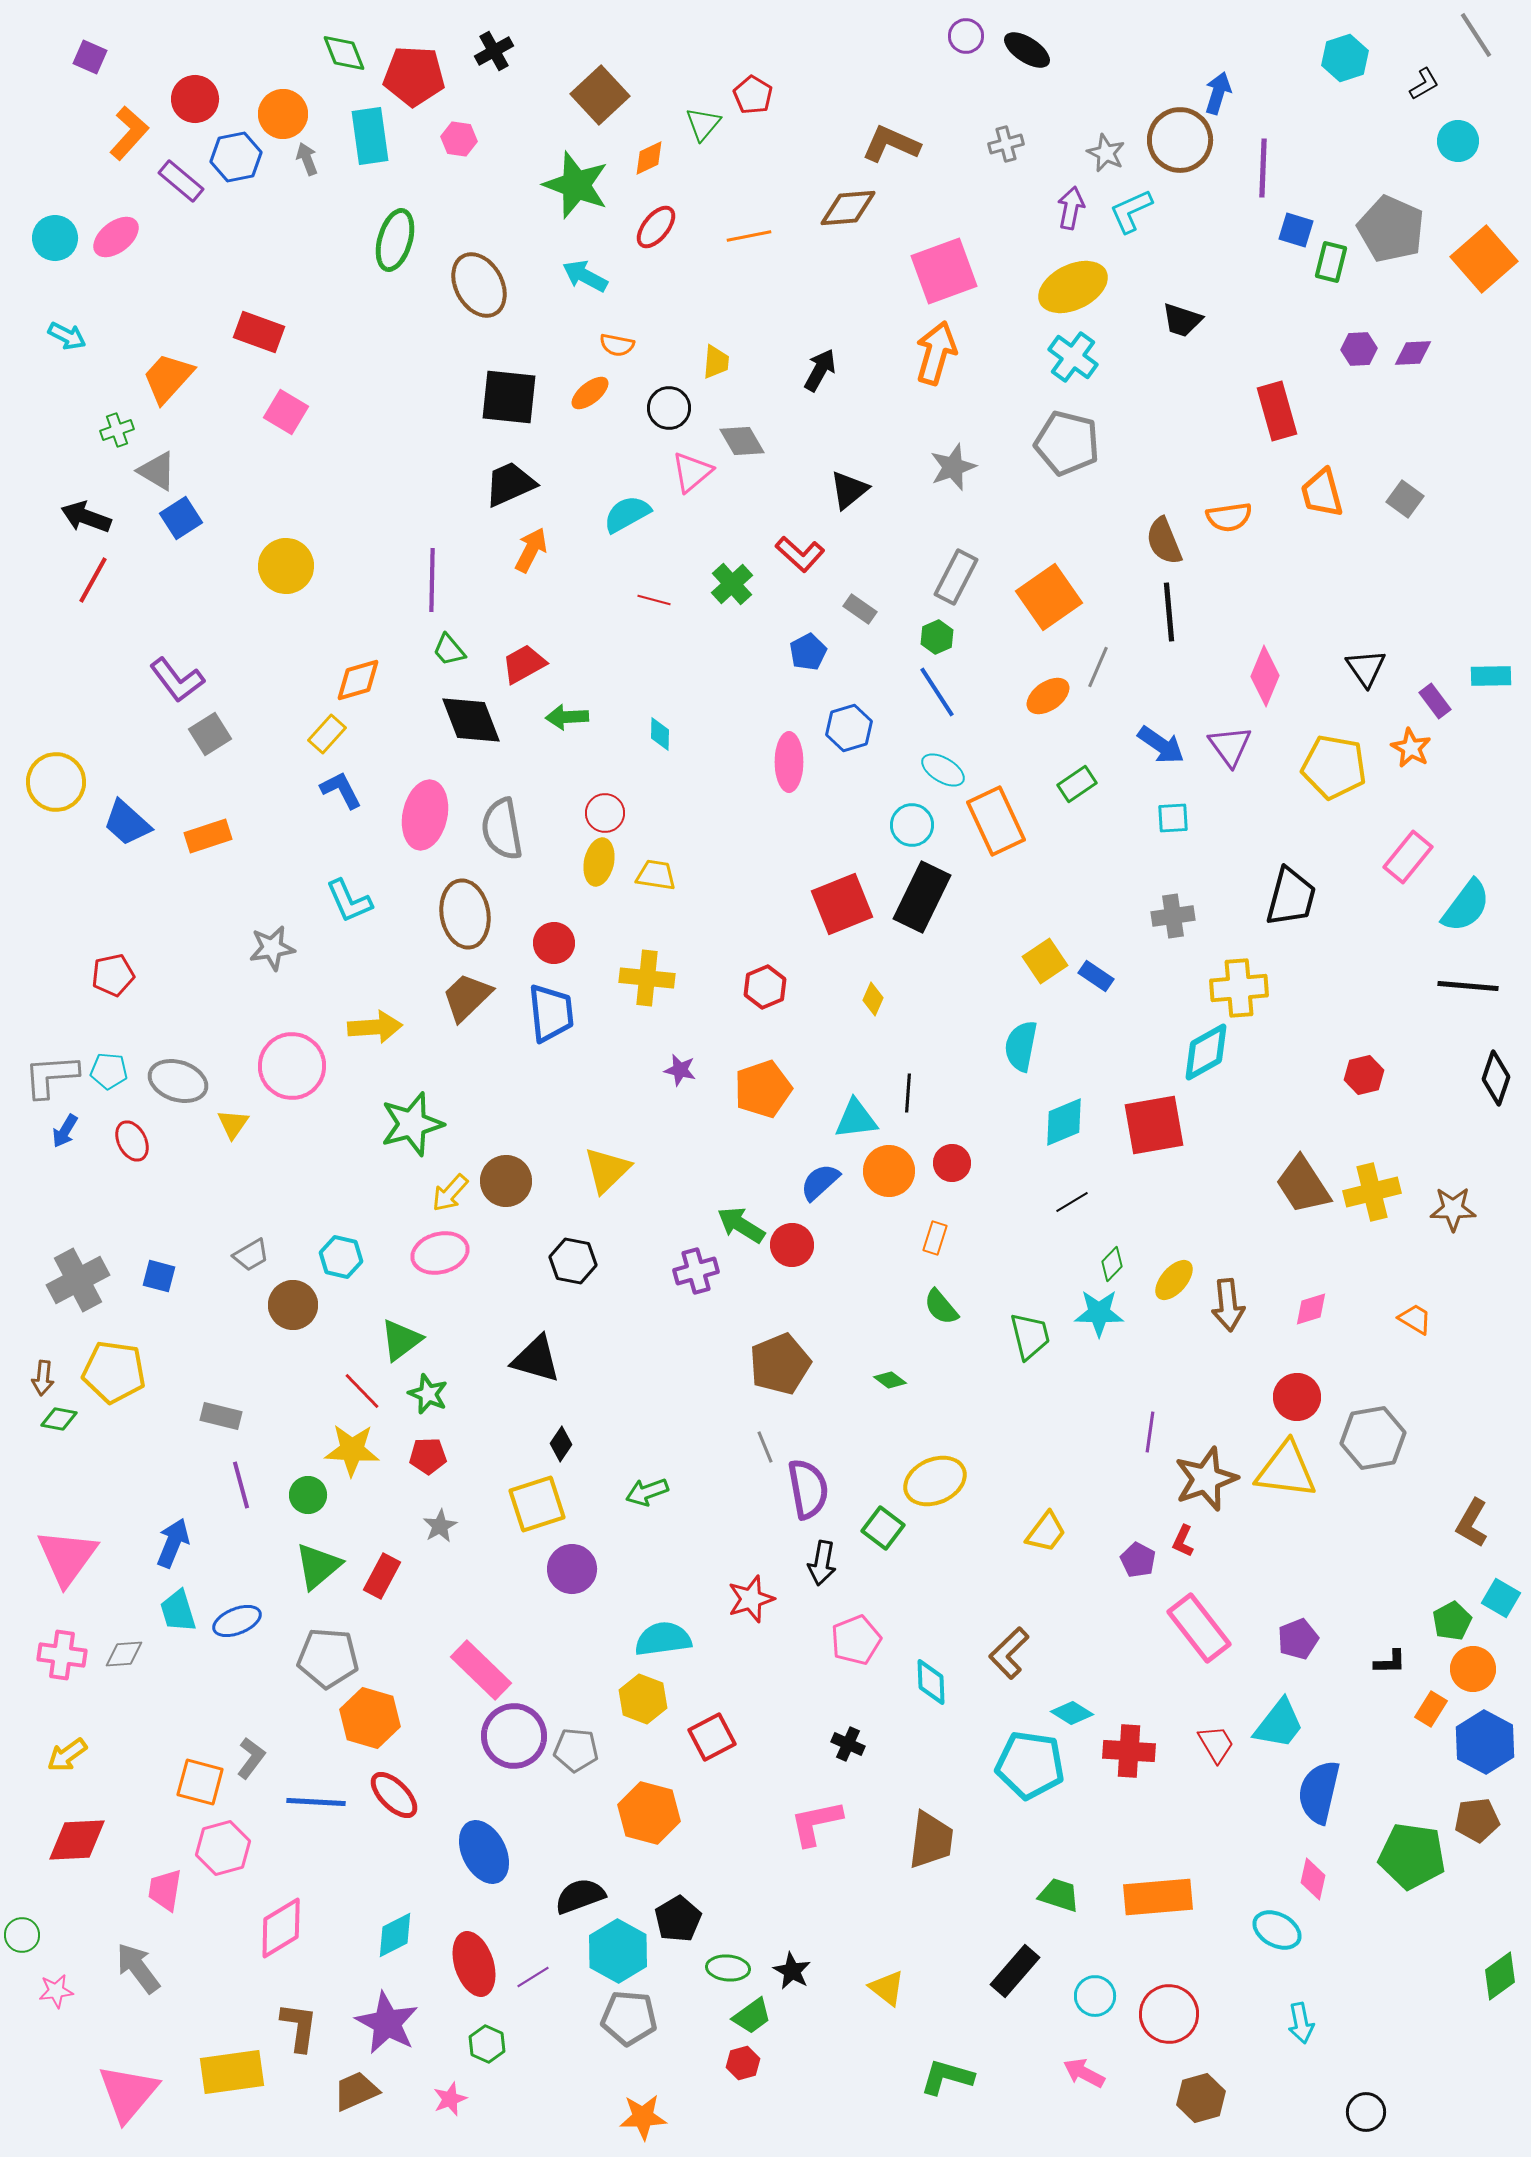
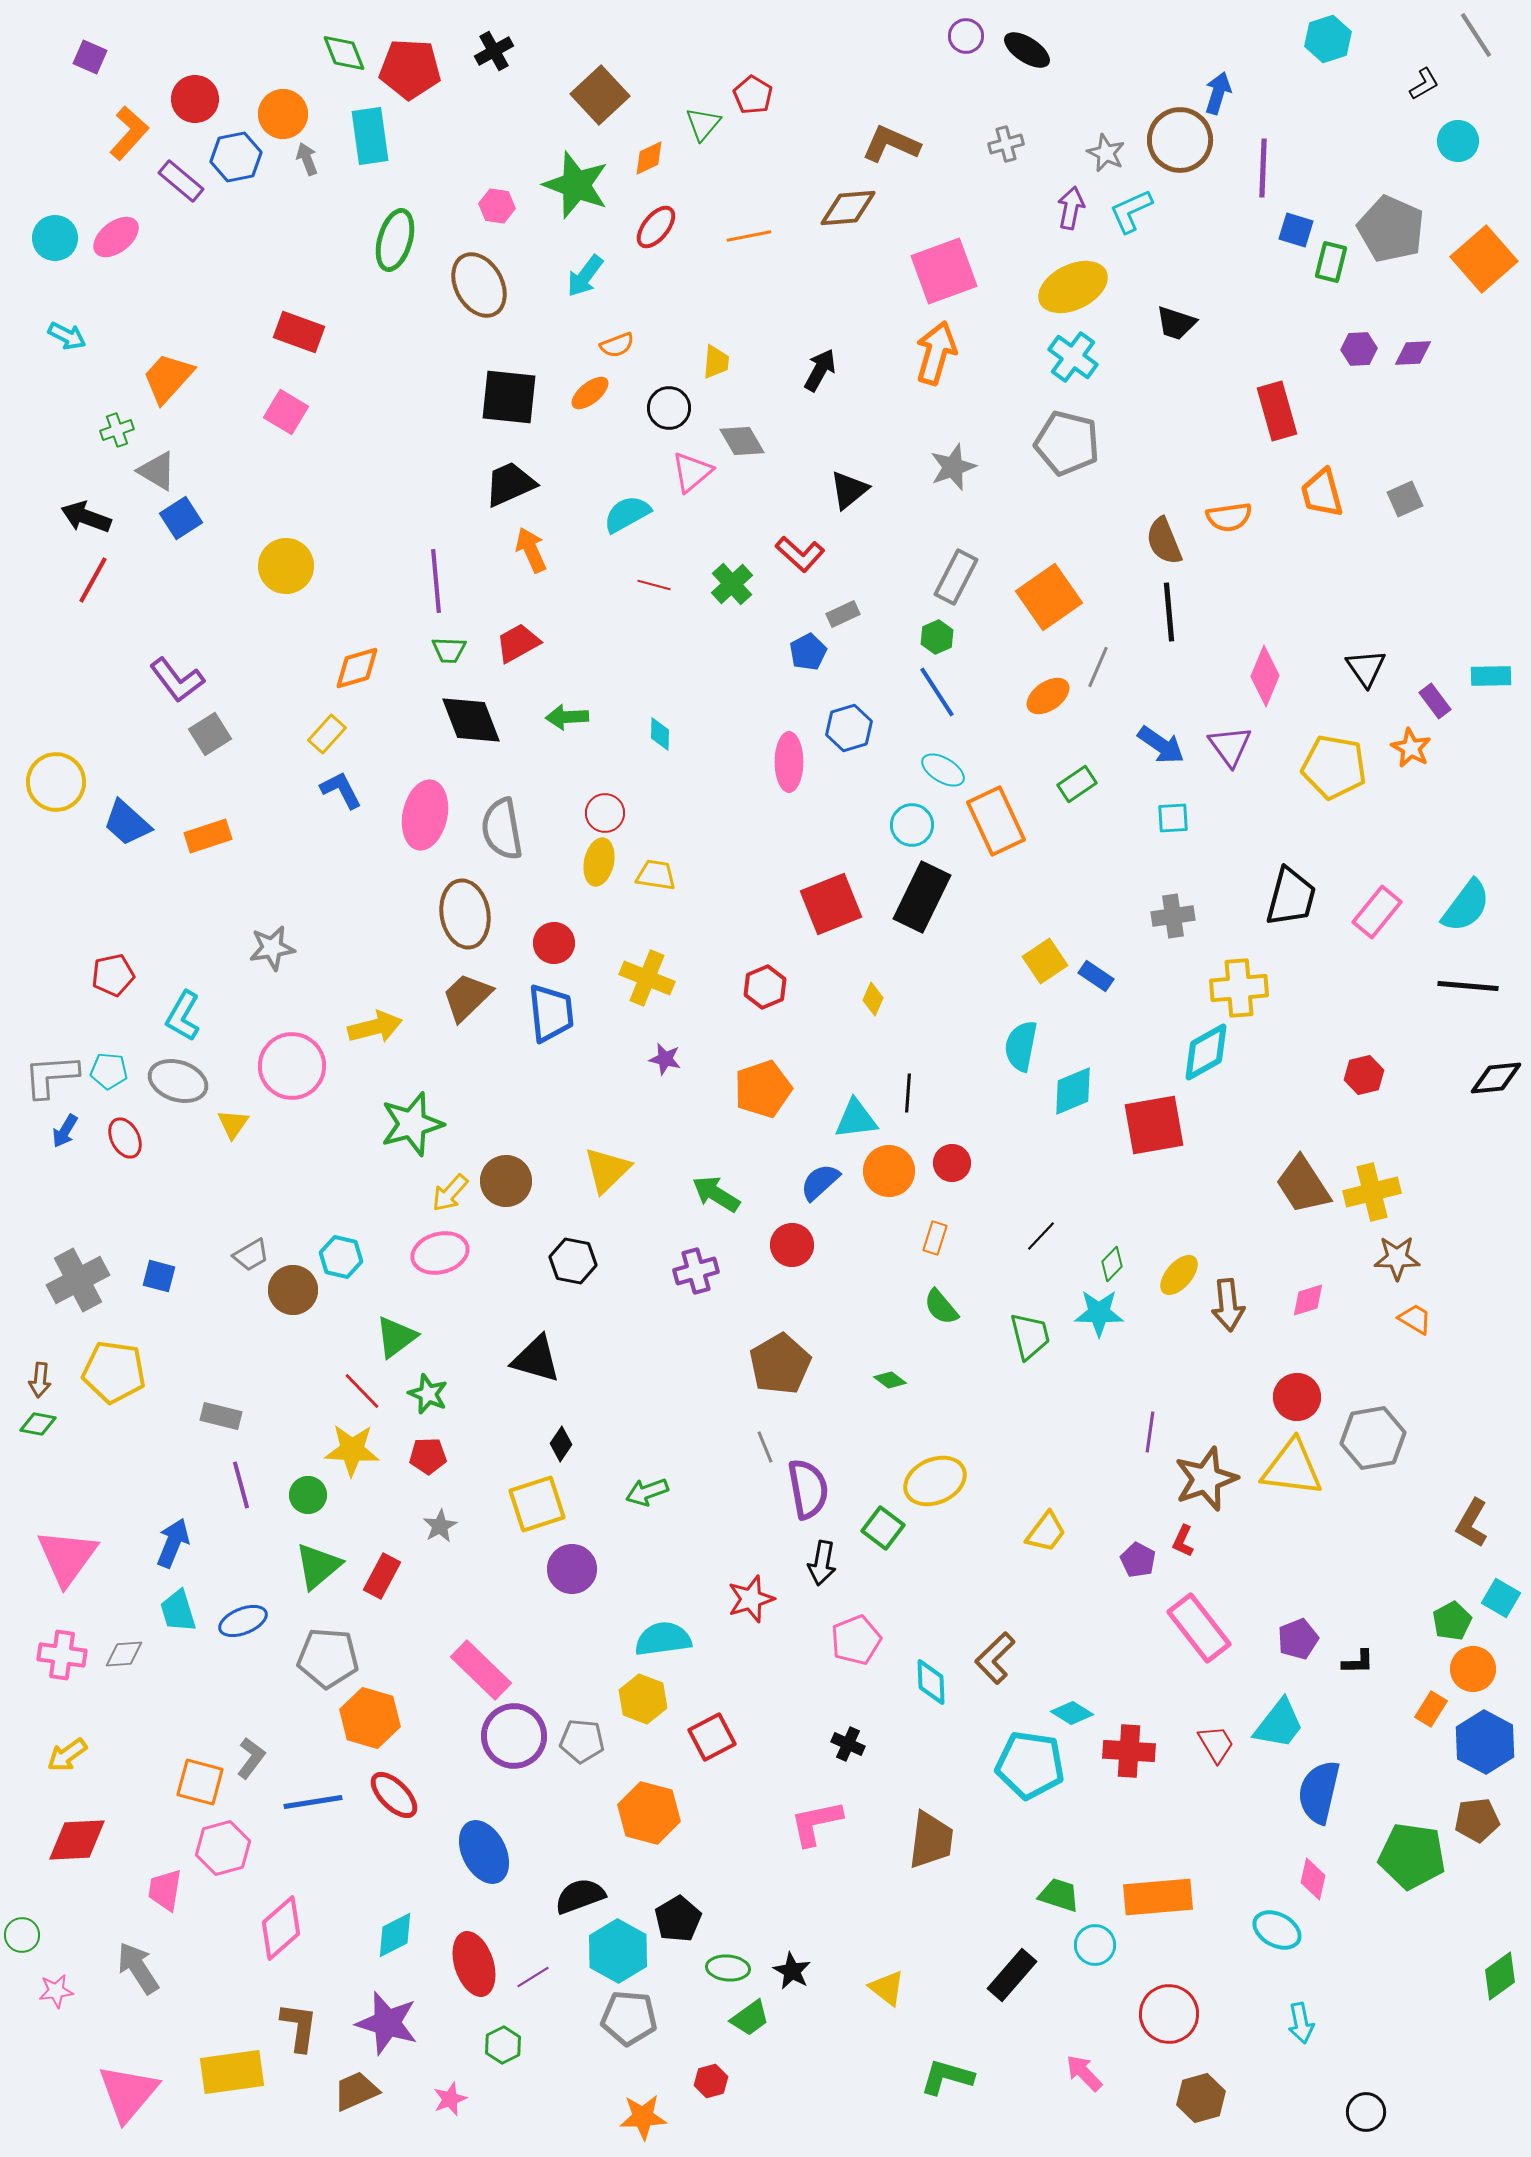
cyan hexagon at (1345, 58): moved 17 px left, 19 px up
red pentagon at (414, 76): moved 4 px left, 7 px up
pink hexagon at (459, 139): moved 38 px right, 67 px down
cyan arrow at (585, 276): rotated 81 degrees counterclockwise
black trapezoid at (1182, 320): moved 6 px left, 3 px down
red rectangle at (259, 332): moved 40 px right
orange semicircle at (617, 345): rotated 32 degrees counterclockwise
gray square at (1405, 499): rotated 30 degrees clockwise
orange arrow at (531, 550): rotated 51 degrees counterclockwise
purple line at (432, 580): moved 4 px right, 1 px down; rotated 6 degrees counterclockwise
red line at (654, 600): moved 15 px up
gray rectangle at (860, 609): moved 17 px left, 5 px down; rotated 60 degrees counterclockwise
green trapezoid at (449, 650): rotated 48 degrees counterclockwise
red trapezoid at (524, 664): moved 6 px left, 21 px up
orange diamond at (358, 680): moved 1 px left, 12 px up
pink rectangle at (1408, 857): moved 31 px left, 55 px down
cyan L-shape at (349, 901): moved 166 px left, 115 px down; rotated 54 degrees clockwise
red square at (842, 904): moved 11 px left
yellow cross at (647, 978): rotated 16 degrees clockwise
yellow arrow at (375, 1027): rotated 10 degrees counterclockwise
purple star at (680, 1070): moved 15 px left, 11 px up
black diamond at (1496, 1078): rotated 66 degrees clockwise
cyan diamond at (1064, 1122): moved 9 px right, 31 px up
red ellipse at (132, 1141): moved 7 px left, 3 px up
black line at (1072, 1202): moved 31 px left, 34 px down; rotated 16 degrees counterclockwise
brown star at (1453, 1209): moved 56 px left, 49 px down
green arrow at (741, 1225): moved 25 px left, 31 px up
yellow ellipse at (1174, 1280): moved 5 px right, 5 px up
brown circle at (293, 1305): moved 15 px up
pink diamond at (1311, 1309): moved 3 px left, 9 px up
green triangle at (401, 1340): moved 5 px left, 3 px up
brown pentagon at (780, 1364): rotated 8 degrees counterclockwise
brown arrow at (43, 1378): moved 3 px left, 2 px down
green diamond at (59, 1419): moved 21 px left, 5 px down
yellow triangle at (1286, 1470): moved 6 px right, 2 px up
blue ellipse at (237, 1621): moved 6 px right
brown L-shape at (1009, 1653): moved 14 px left, 5 px down
black L-shape at (1390, 1662): moved 32 px left
gray pentagon at (576, 1750): moved 6 px right, 9 px up
blue line at (316, 1802): moved 3 px left; rotated 12 degrees counterclockwise
pink diamond at (281, 1928): rotated 10 degrees counterclockwise
gray arrow at (138, 1968): rotated 4 degrees clockwise
black rectangle at (1015, 1971): moved 3 px left, 4 px down
cyan circle at (1095, 1996): moved 51 px up
green trapezoid at (752, 2016): moved 2 px left, 2 px down
purple star at (387, 2023): rotated 12 degrees counterclockwise
green hexagon at (487, 2044): moved 16 px right, 1 px down; rotated 9 degrees clockwise
red hexagon at (743, 2063): moved 32 px left, 18 px down
pink arrow at (1084, 2073): rotated 18 degrees clockwise
